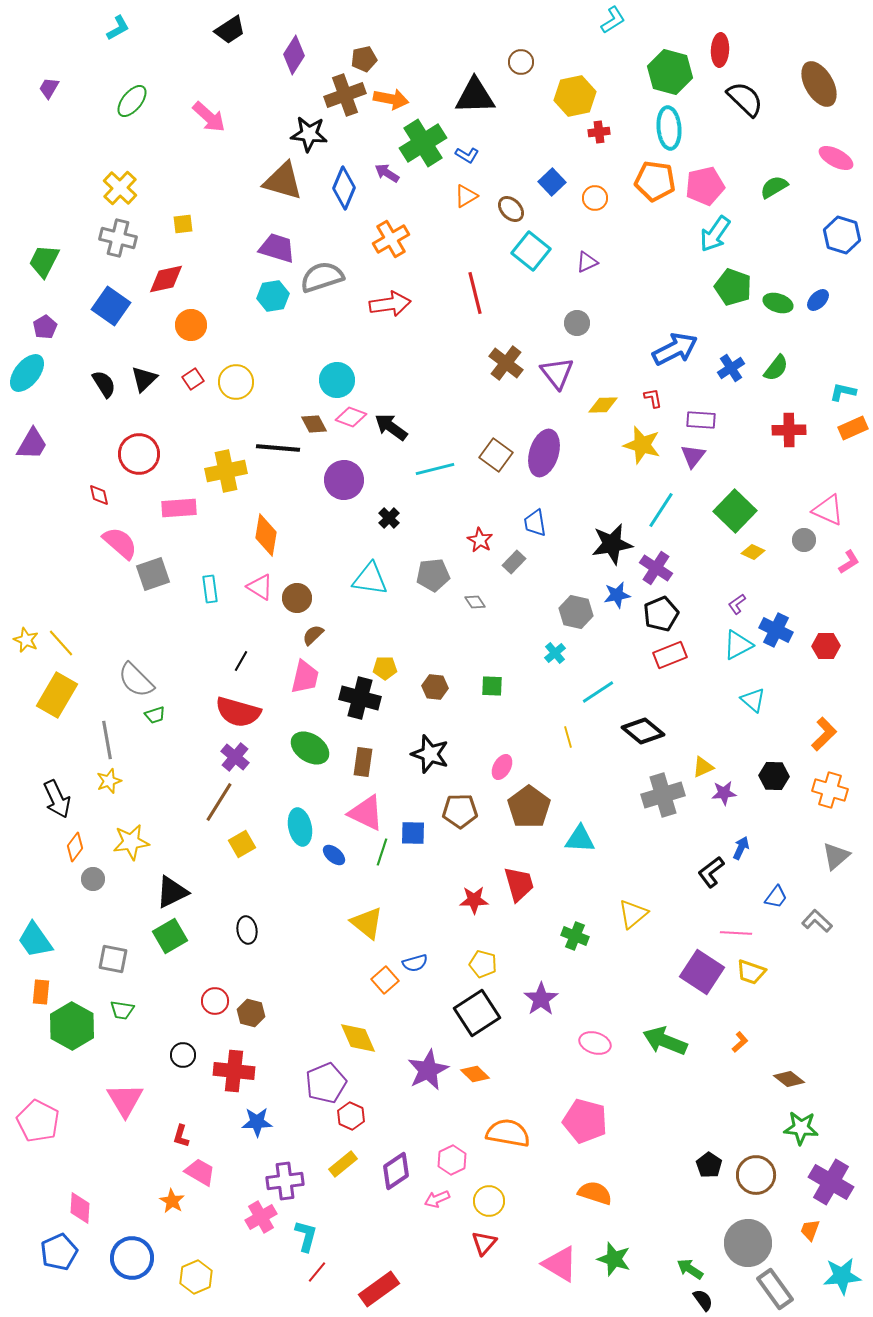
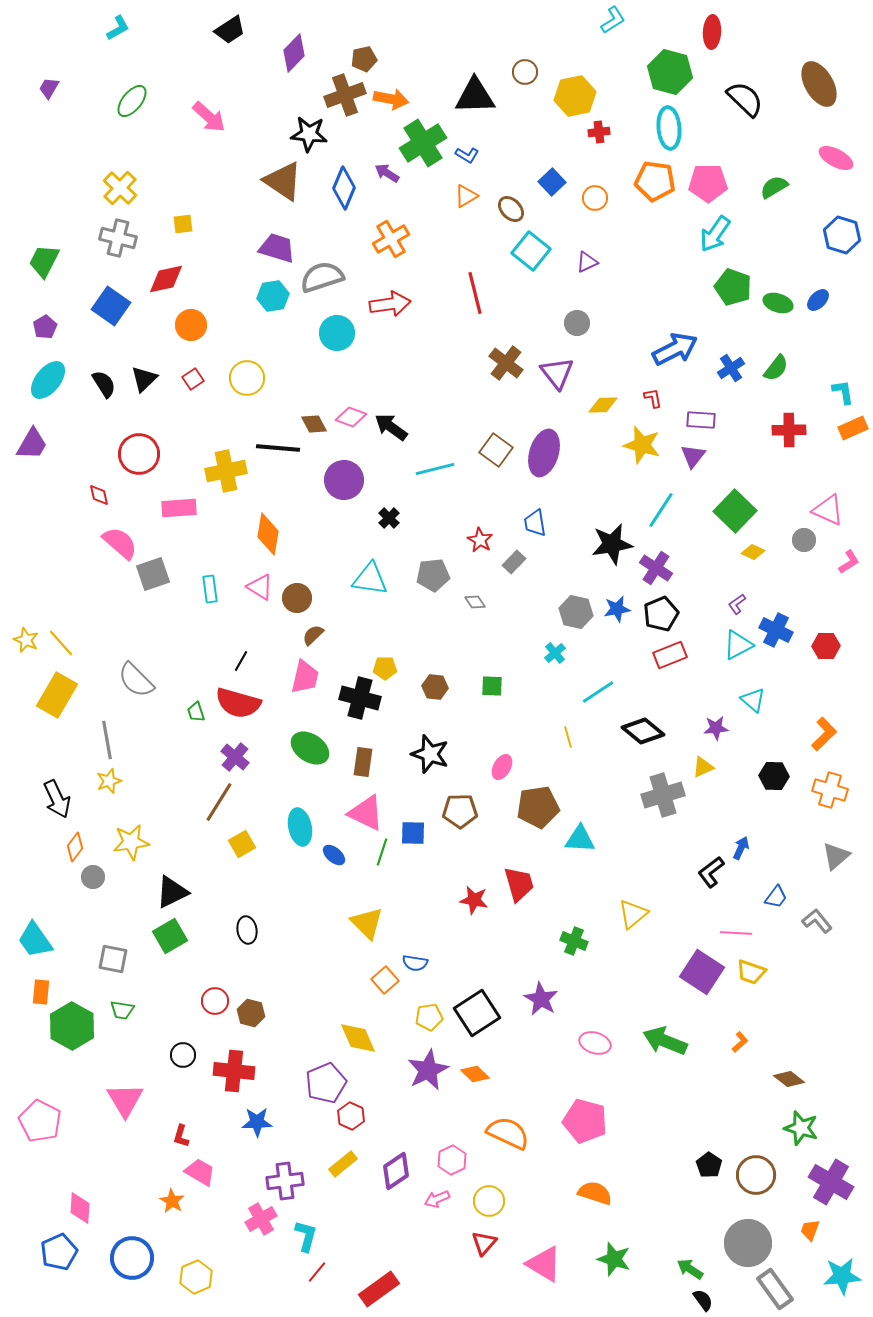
red ellipse at (720, 50): moved 8 px left, 18 px up
purple diamond at (294, 55): moved 2 px up; rotated 12 degrees clockwise
brown circle at (521, 62): moved 4 px right, 10 px down
brown triangle at (283, 181): rotated 18 degrees clockwise
pink pentagon at (705, 186): moved 3 px right, 3 px up; rotated 12 degrees clockwise
cyan ellipse at (27, 373): moved 21 px right, 7 px down
cyan circle at (337, 380): moved 47 px up
yellow circle at (236, 382): moved 11 px right, 4 px up
cyan L-shape at (843, 392): rotated 68 degrees clockwise
brown square at (496, 455): moved 5 px up
orange diamond at (266, 535): moved 2 px right, 1 px up
blue star at (617, 595): moved 14 px down
red semicircle at (238, 712): moved 9 px up
green trapezoid at (155, 715): moved 41 px right, 3 px up; rotated 90 degrees clockwise
purple star at (724, 793): moved 8 px left, 65 px up
brown pentagon at (529, 807): moved 9 px right; rotated 27 degrees clockwise
gray circle at (93, 879): moved 2 px up
red star at (474, 900): rotated 12 degrees clockwise
gray L-shape at (817, 921): rotated 8 degrees clockwise
yellow triangle at (367, 923): rotated 6 degrees clockwise
green cross at (575, 936): moved 1 px left, 5 px down
blue semicircle at (415, 963): rotated 25 degrees clockwise
yellow pentagon at (483, 964): moved 54 px left, 53 px down; rotated 24 degrees counterclockwise
purple star at (541, 999): rotated 8 degrees counterclockwise
pink pentagon at (38, 1121): moved 2 px right
green star at (801, 1128): rotated 12 degrees clockwise
orange semicircle at (508, 1133): rotated 15 degrees clockwise
pink cross at (261, 1217): moved 2 px down
pink triangle at (560, 1264): moved 16 px left
